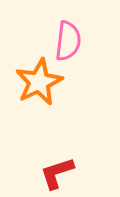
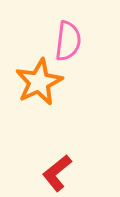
red L-shape: rotated 21 degrees counterclockwise
